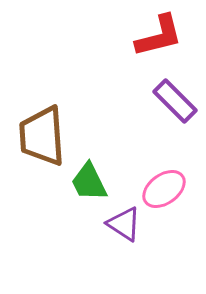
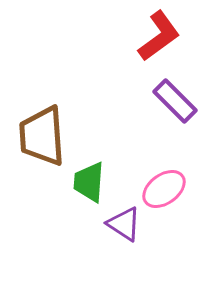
red L-shape: rotated 22 degrees counterclockwise
green trapezoid: rotated 30 degrees clockwise
